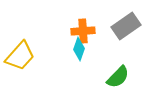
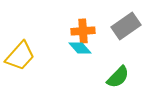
cyan diamond: moved 1 px right, 1 px up; rotated 60 degrees counterclockwise
